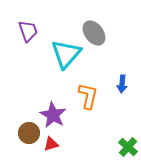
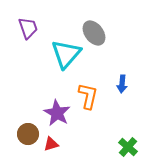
purple trapezoid: moved 3 px up
purple star: moved 4 px right, 2 px up
brown circle: moved 1 px left, 1 px down
